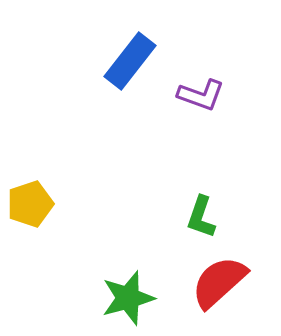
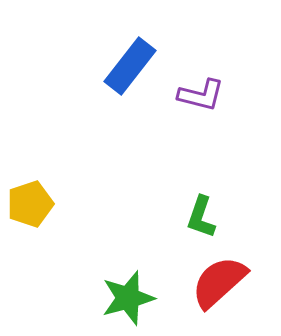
blue rectangle: moved 5 px down
purple L-shape: rotated 6 degrees counterclockwise
